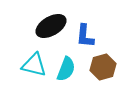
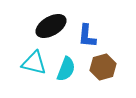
blue L-shape: moved 2 px right
cyan triangle: moved 2 px up
